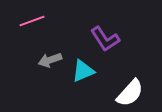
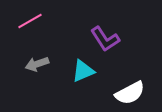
pink line: moved 2 px left; rotated 10 degrees counterclockwise
gray arrow: moved 13 px left, 4 px down
white semicircle: rotated 20 degrees clockwise
